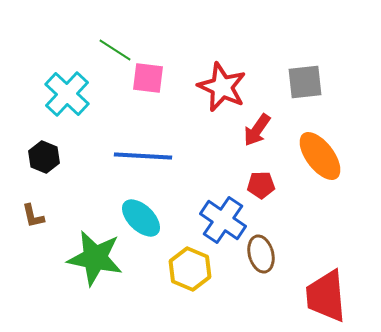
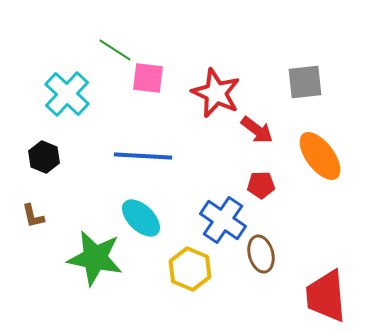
red star: moved 6 px left, 6 px down
red arrow: rotated 88 degrees counterclockwise
